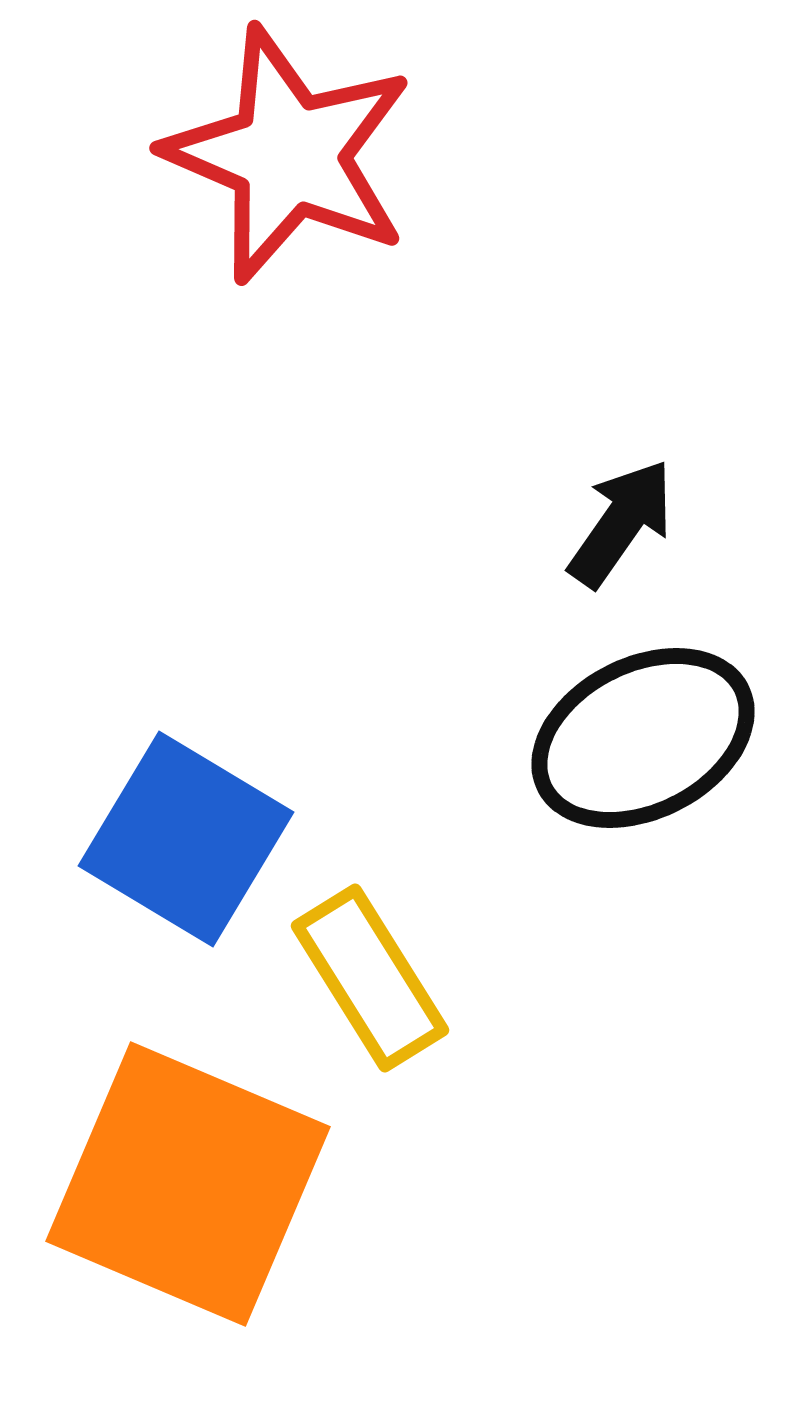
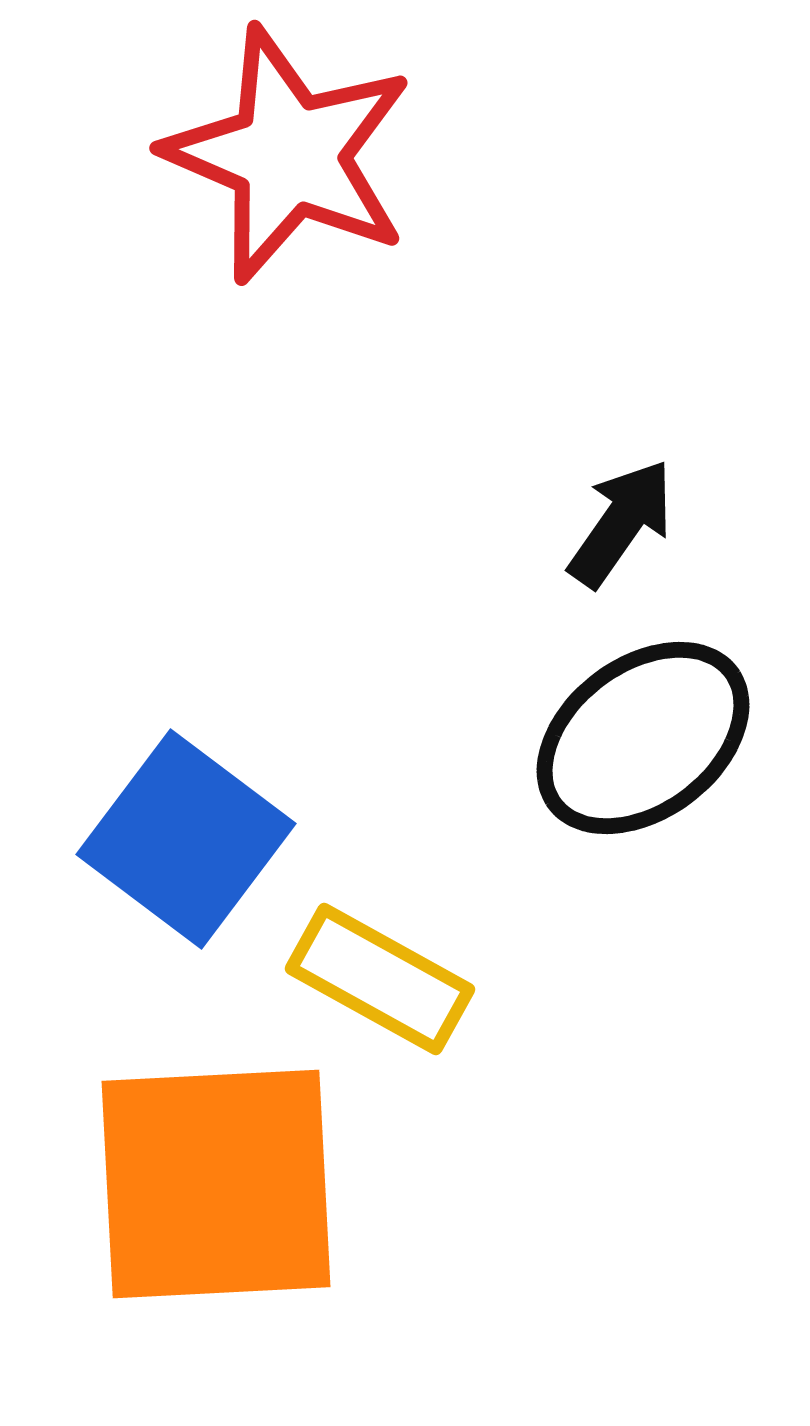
black ellipse: rotated 10 degrees counterclockwise
blue square: rotated 6 degrees clockwise
yellow rectangle: moved 10 px right, 1 px down; rotated 29 degrees counterclockwise
orange square: moved 28 px right; rotated 26 degrees counterclockwise
